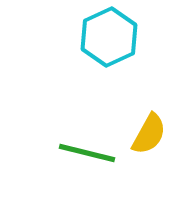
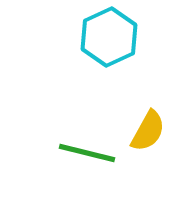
yellow semicircle: moved 1 px left, 3 px up
